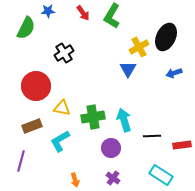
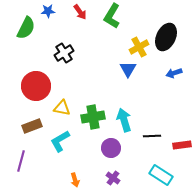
red arrow: moved 3 px left, 1 px up
